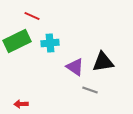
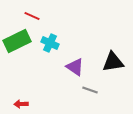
cyan cross: rotated 30 degrees clockwise
black triangle: moved 10 px right
